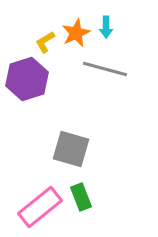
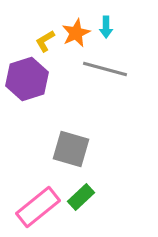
yellow L-shape: moved 1 px up
green rectangle: rotated 68 degrees clockwise
pink rectangle: moved 2 px left
